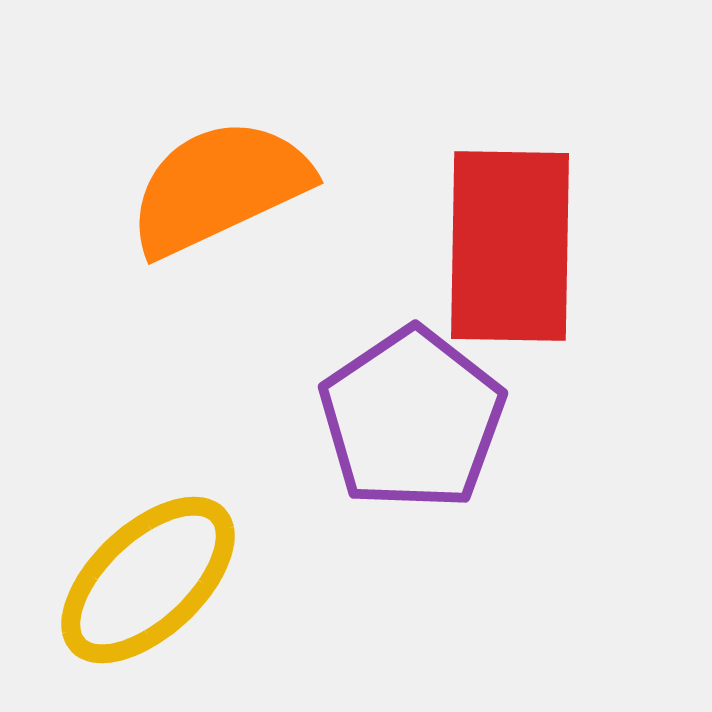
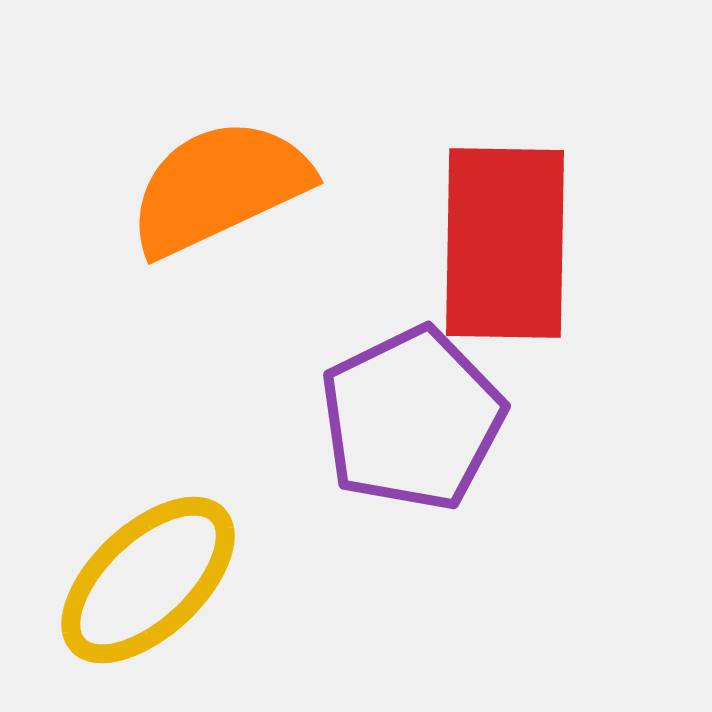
red rectangle: moved 5 px left, 3 px up
purple pentagon: rotated 8 degrees clockwise
